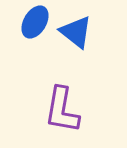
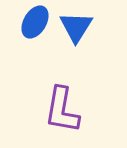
blue triangle: moved 5 px up; rotated 24 degrees clockwise
